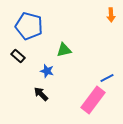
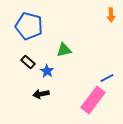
black rectangle: moved 10 px right, 6 px down
blue star: rotated 16 degrees clockwise
black arrow: rotated 56 degrees counterclockwise
